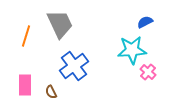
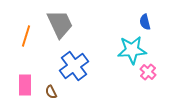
blue semicircle: rotated 77 degrees counterclockwise
